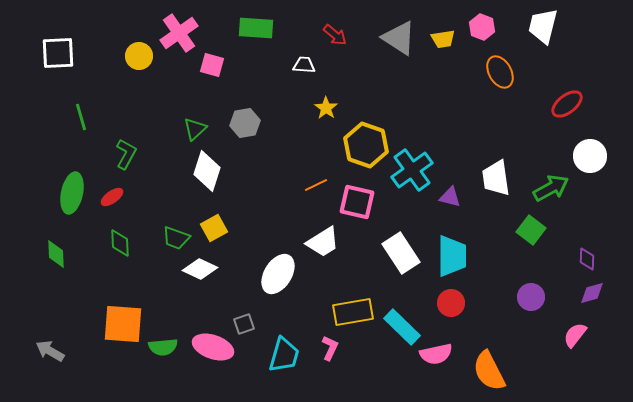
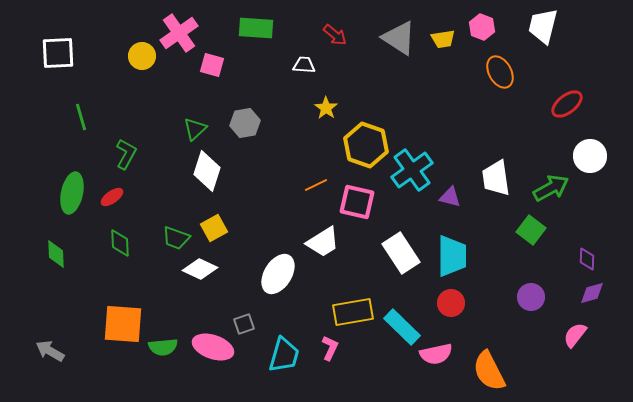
yellow circle at (139, 56): moved 3 px right
